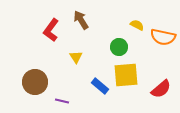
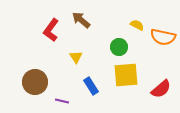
brown arrow: rotated 18 degrees counterclockwise
blue rectangle: moved 9 px left; rotated 18 degrees clockwise
